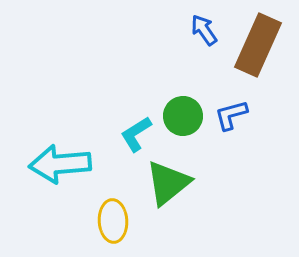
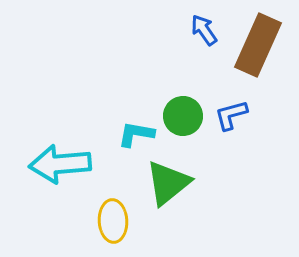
cyan L-shape: rotated 42 degrees clockwise
